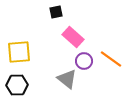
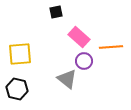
pink rectangle: moved 6 px right
yellow square: moved 1 px right, 2 px down
orange line: moved 12 px up; rotated 40 degrees counterclockwise
black hexagon: moved 4 px down; rotated 15 degrees clockwise
